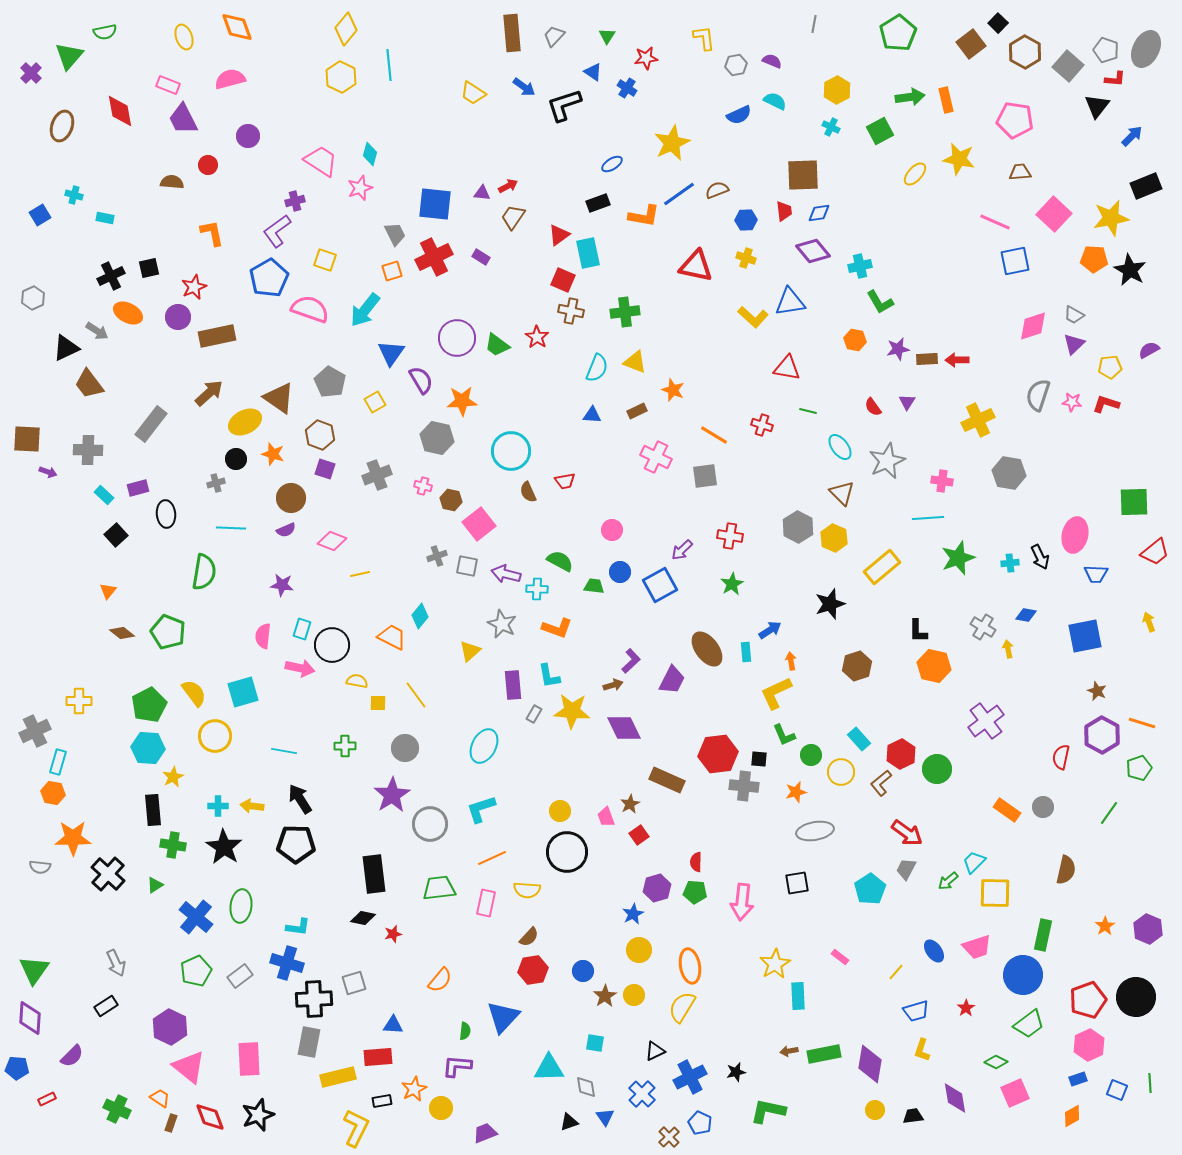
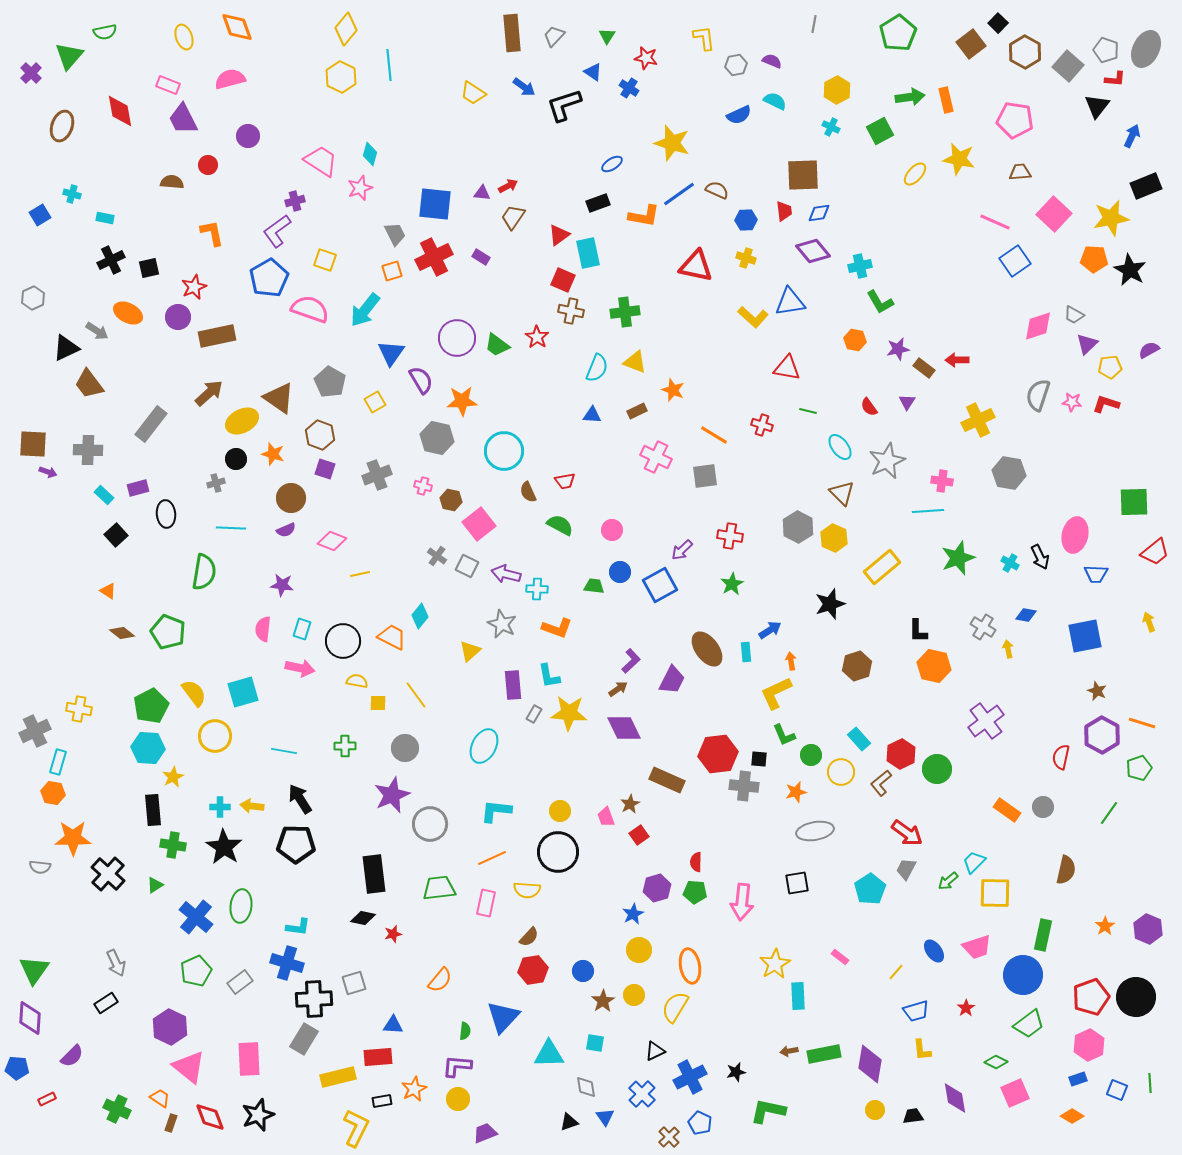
red star at (646, 58): rotated 20 degrees clockwise
blue cross at (627, 88): moved 2 px right
blue arrow at (1132, 136): rotated 20 degrees counterclockwise
yellow star at (672, 143): rotated 30 degrees counterclockwise
brown semicircle at (717, 190): rotated 45 degrees clockwise
cyan cross at (74, 195): moved 2 px left, 1 px up
blue square at (1015, 261): rotated 24 degrees counterclockwise
black cross at (111, 276): moved 16 px up
pink diamond at (1033, 326): moved 5 px right
purple triangle at (1074, 344): moved 13 px right
brown rectangle at (927, 359): moved 3 px left, 9 px down; rotated 40 degrees clockwise
red semicircle at (873, 407): moved 4 px left
yellow ellipse at (245, 422): moved 3 px left, 1 px up
brown square at (27, 439): moved 6 px right, 5 px down
cyan circle at (511, 451): moved 7 px left
cyan line at (928, 518): moved 7 px up
gray cross at (437, 556): rotated 36 degrees counterclockwise
green semicircle at (560, 561): moved 36 px up
cyan cross at (1010, 563): rotated 36 degrees clockwise
gray square at (467, 566): rotated 15 degrees clockwise
orange triangle at (108, 591): rotated 36 degrees counterclockwise
pink semicircle at (263, 636): moved 7 px up
black circle at (332, 645): moved 11 px right, 4 px up
brown arrow at (613, 685): moved 5 px right, 4 px down; rotated 18 degrees counterclockwise
yellow cross at (79, 701): moved 8 px down; rotated 10 degrees clockwise
green pentagon at (149, 705): moved 2 px right, 1 px down
yellow star at (572, 711): moved 3 px left, 2 px down
purple star at (392, 795): rotated 9 degrees clockwise
cyan cross at (218, 806): moved 2 px right, 1 px down
cyan L-shape at (481, 809): moved 15 px right, 2 px down; rotated 24 degrees clockwise
black circle at (567, 852): moved 9 px left
gray rectangle at (240, 976): moved 6 px down
brown star at (605, 996): moved 2 px left, 5 px down
red pentagon at (1088, 1000): moved 3 px right, 3 px up
black rectangle at (106, 1006): moved 3 px up
yellow semicircle at (682, 1007): moved 7 px left
gray rectangle at (309, 1042): moved 5 px left, 3 px up; rotated 20 degrees clockwise
yellow L-shape at (922, 1050): rotated 25 degrees counterclockwise
cyan triangle at (549, 1068): moved 14 px up
yellow circle at (441, 1108): moved 17 px right, 9 px up
orange diamond at (1072, 1116): rotated 60 degrees clockwise
